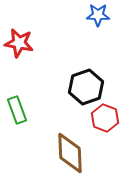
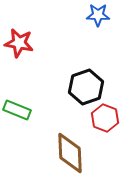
green rectangle: rotated 48 degrees counterclockwise
